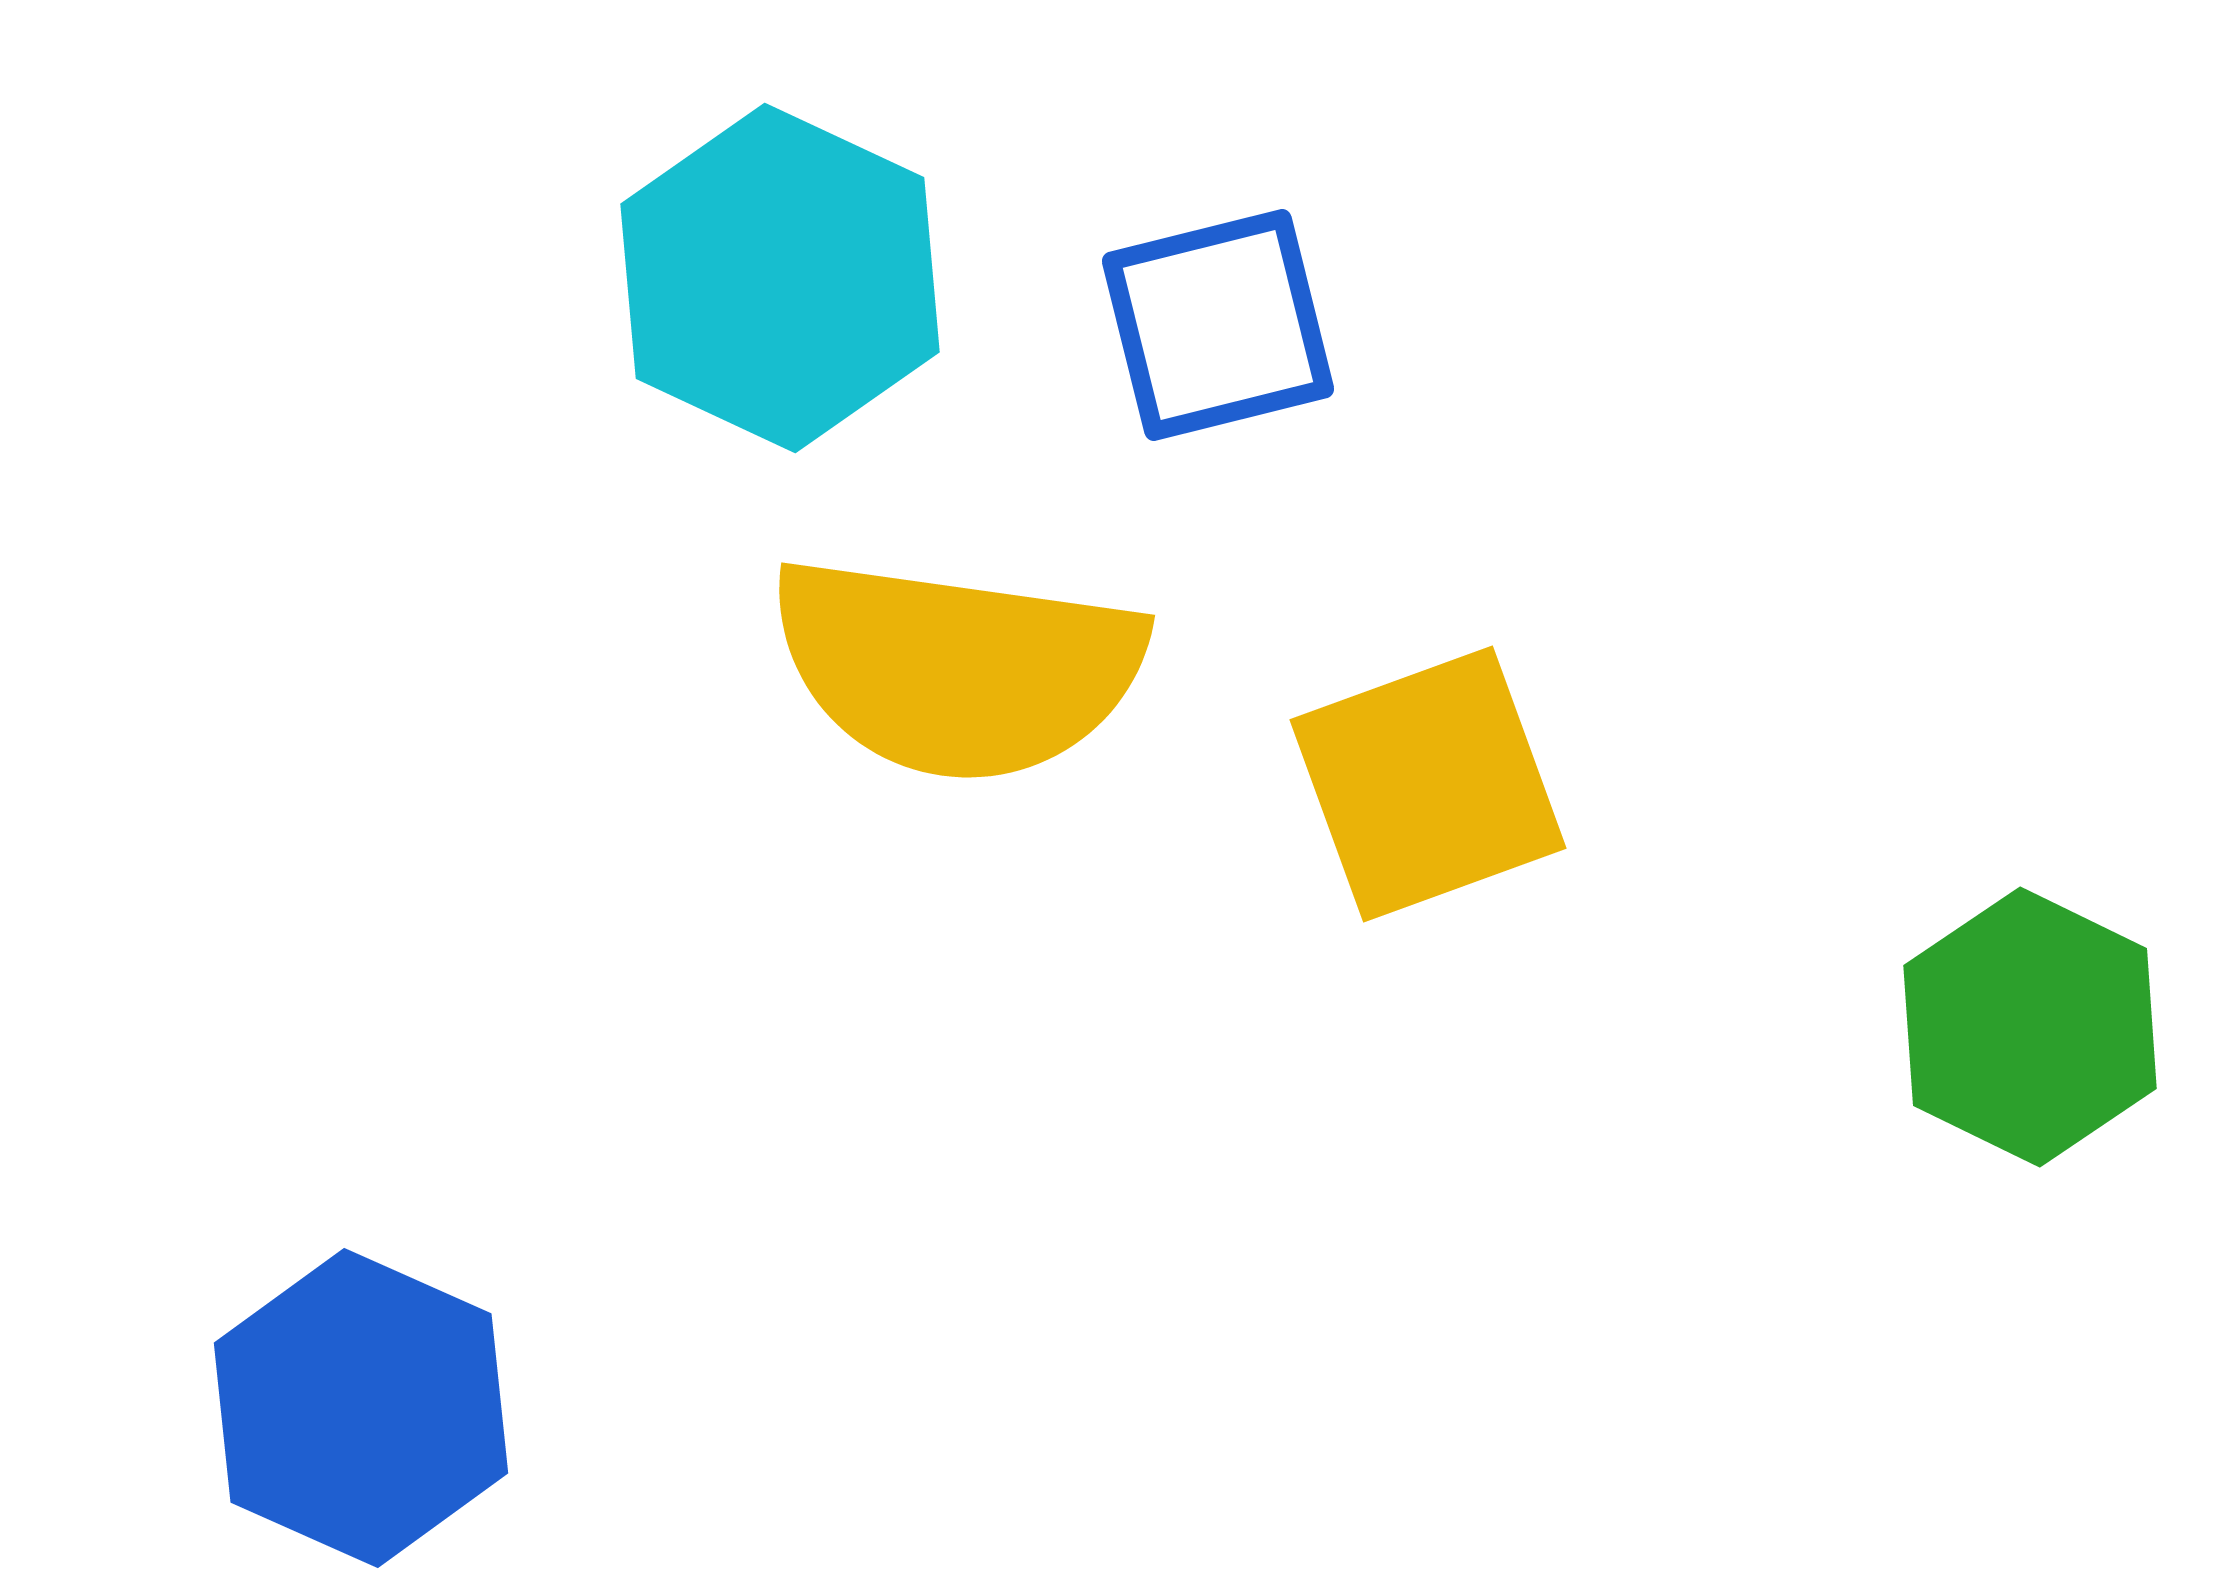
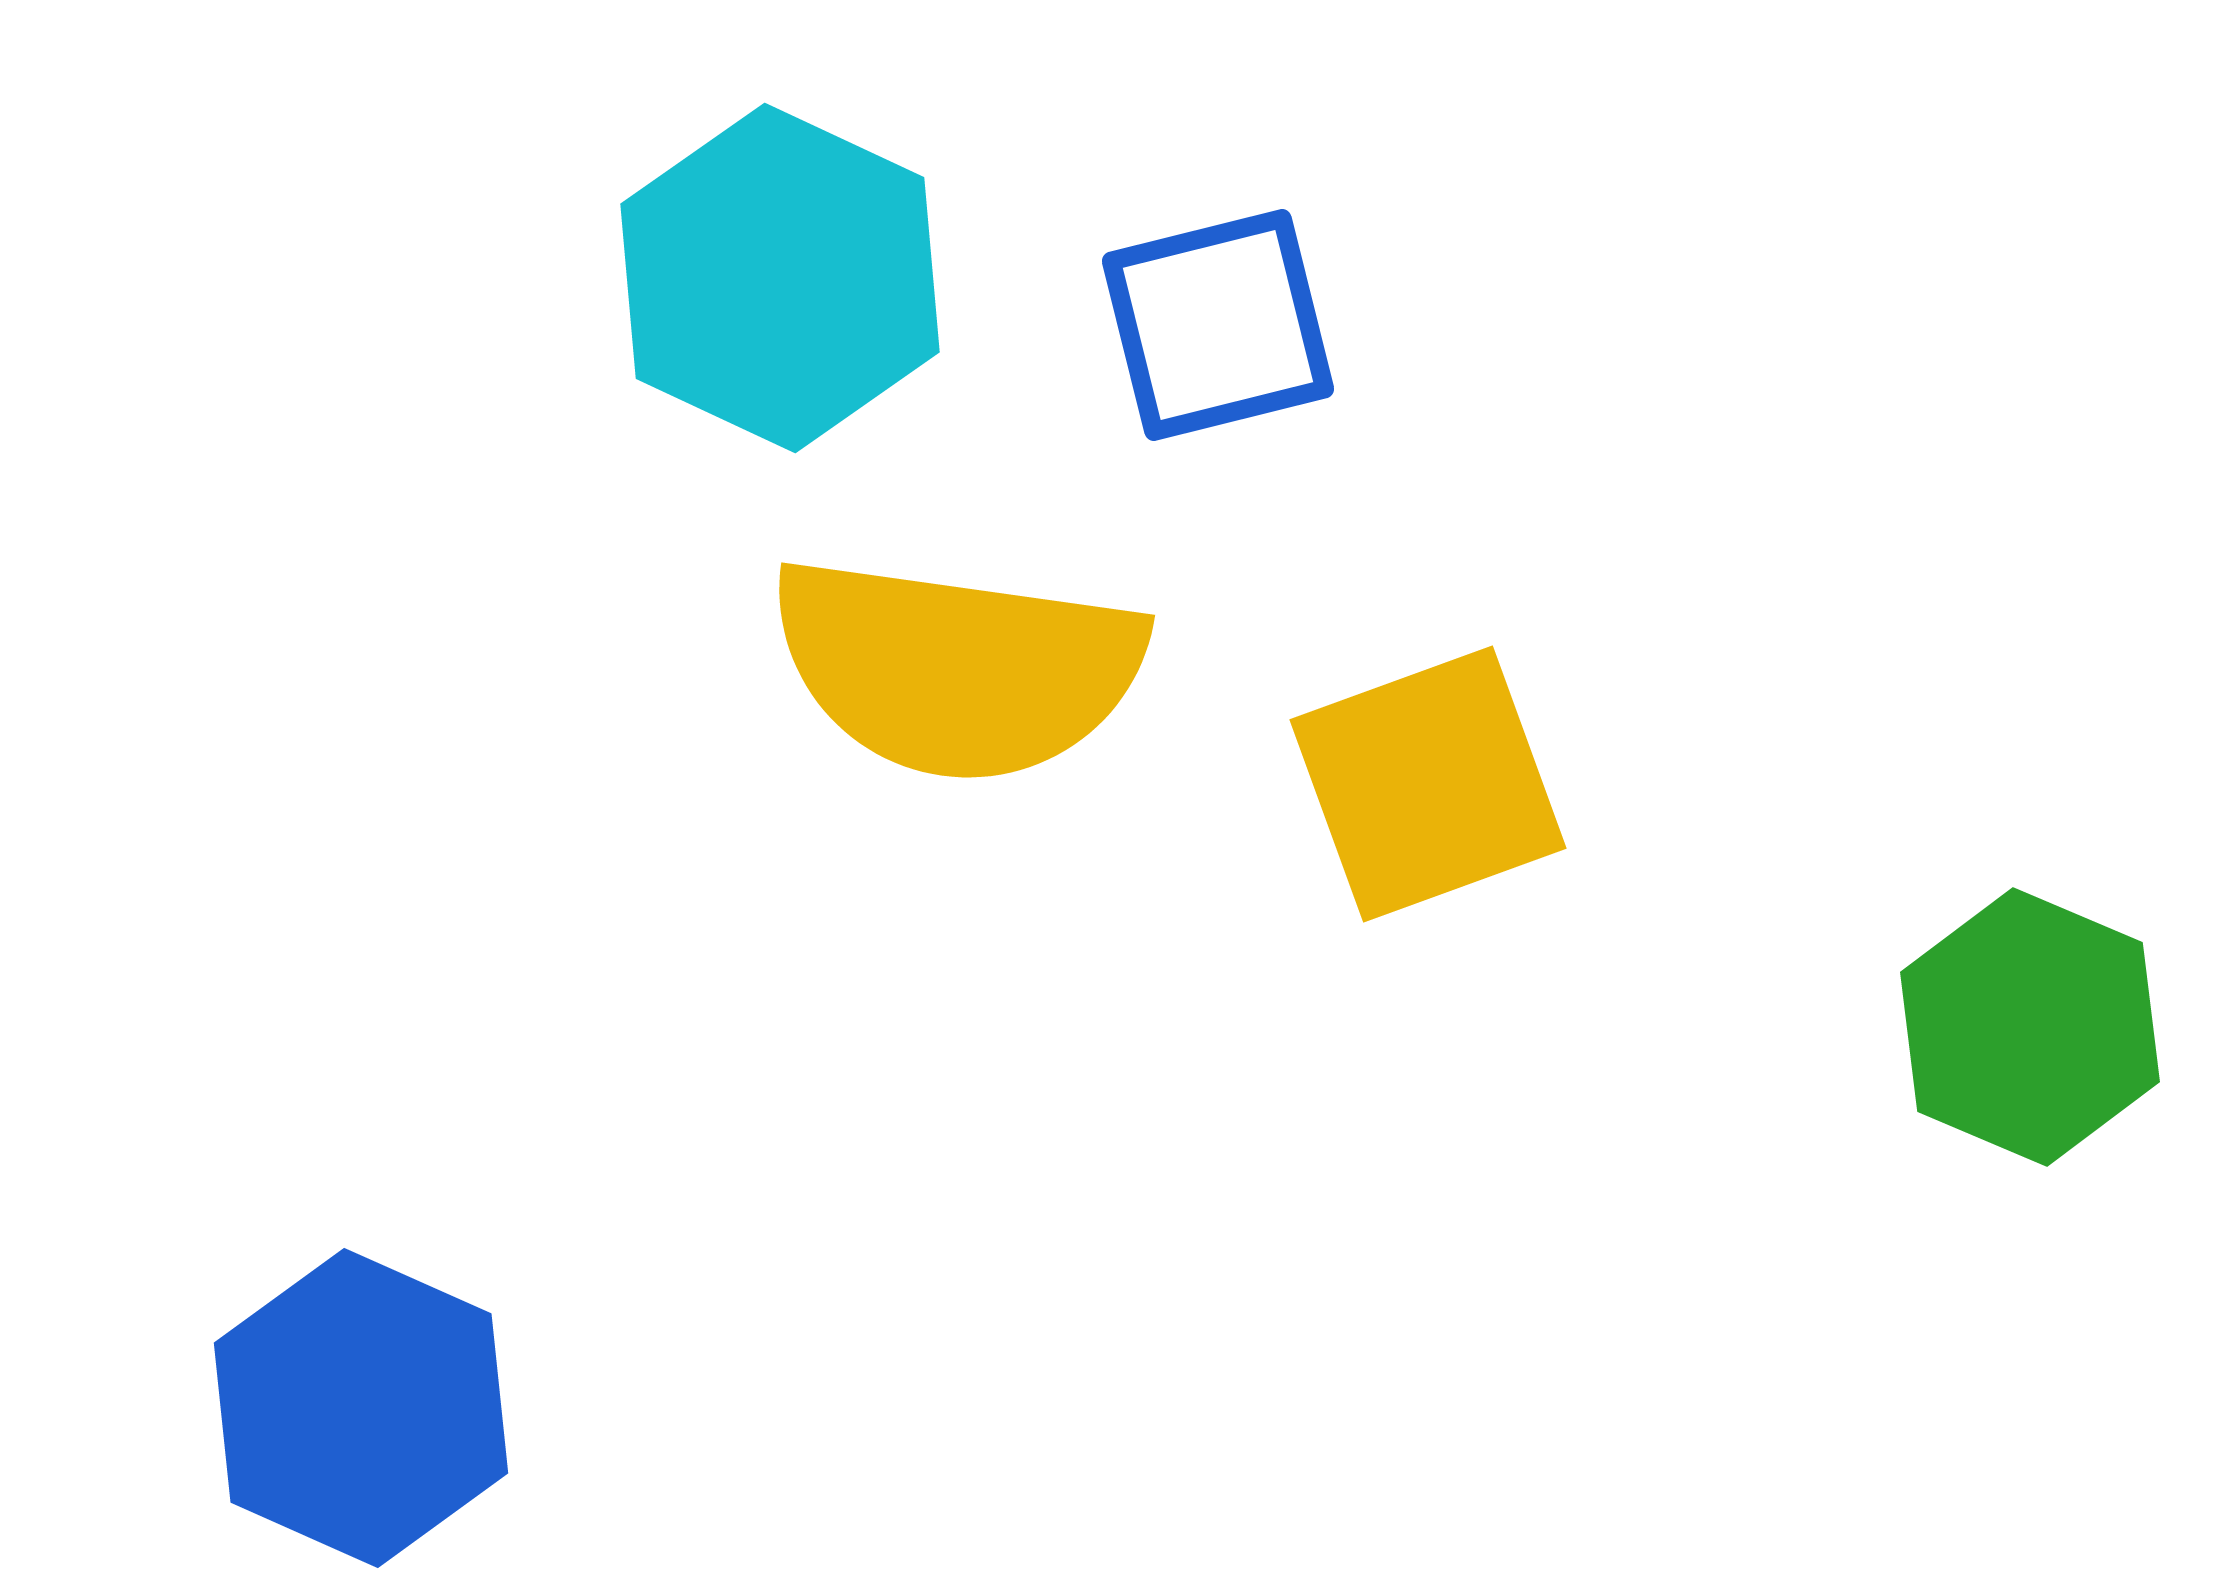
green hexagon: rotated 3 degrees counterclockwise
